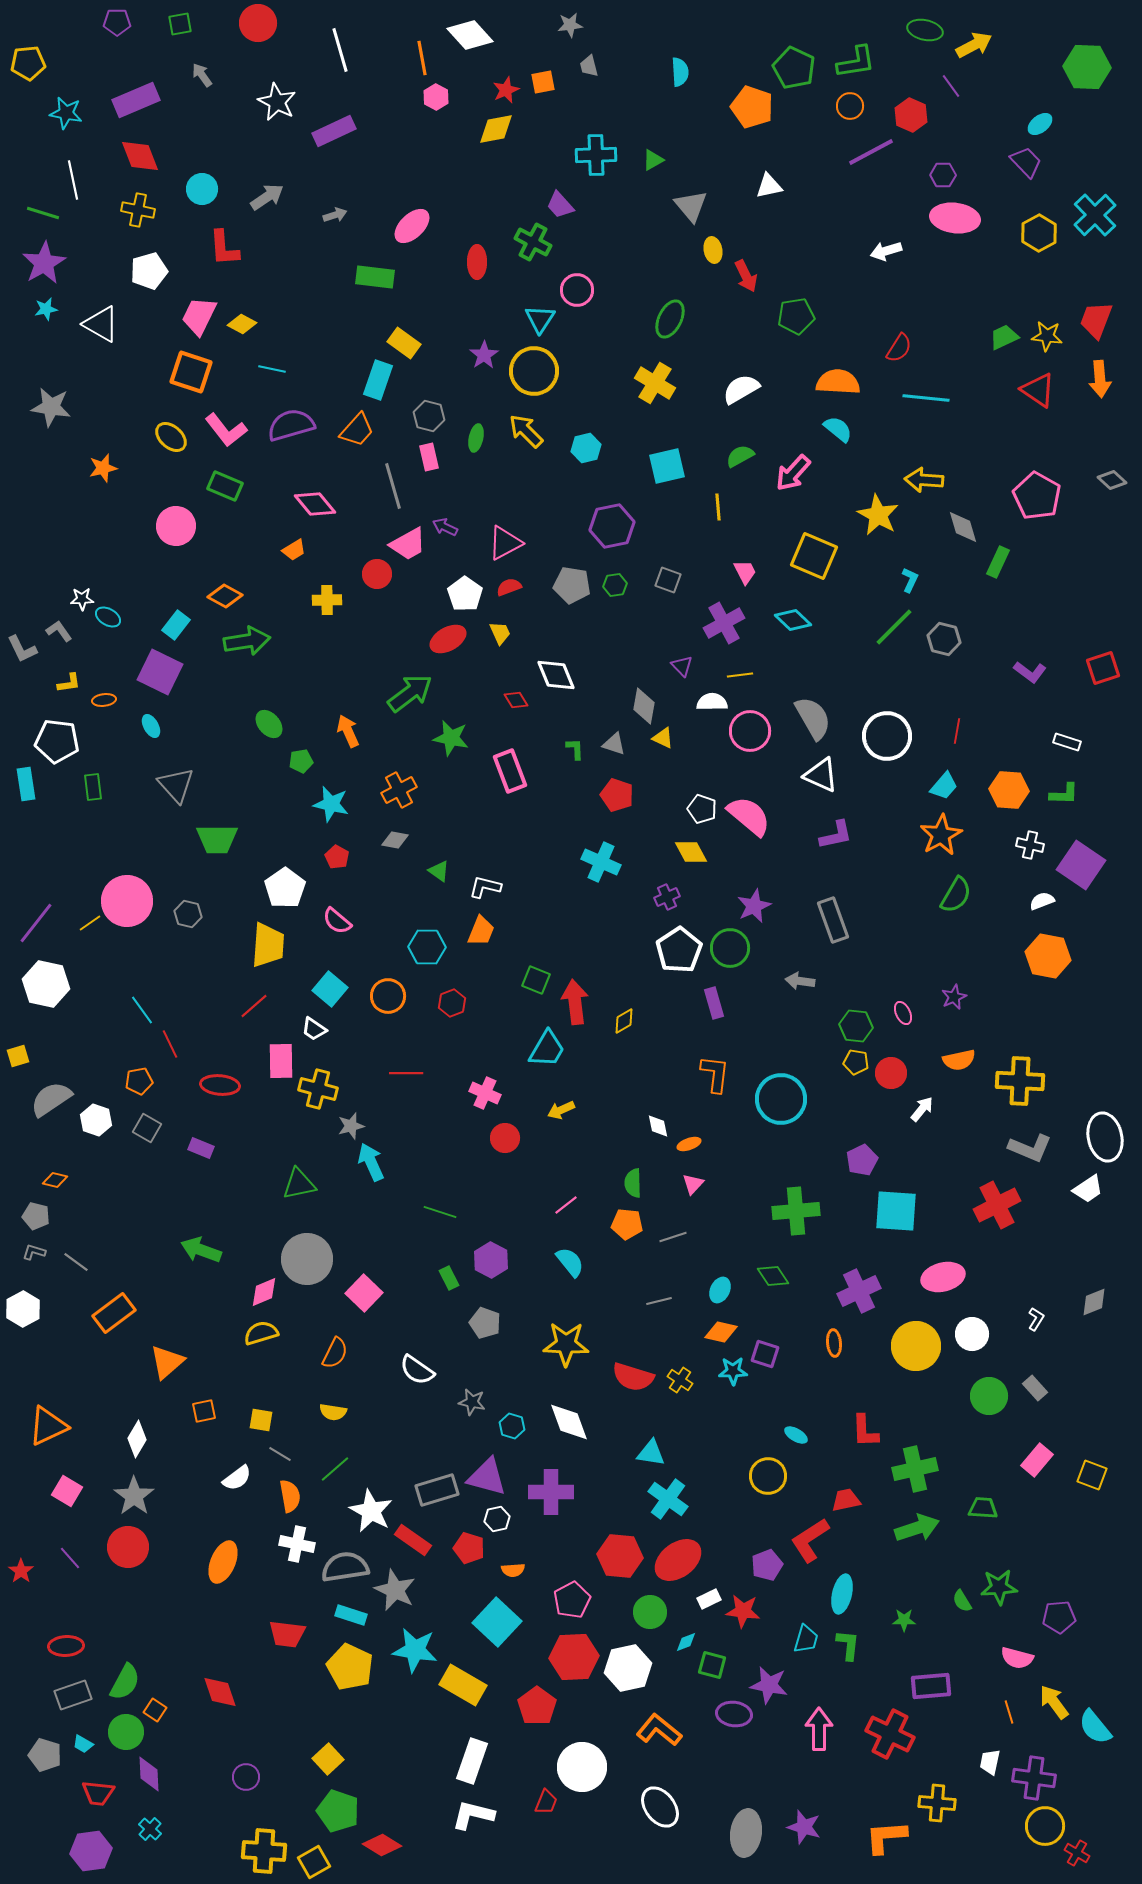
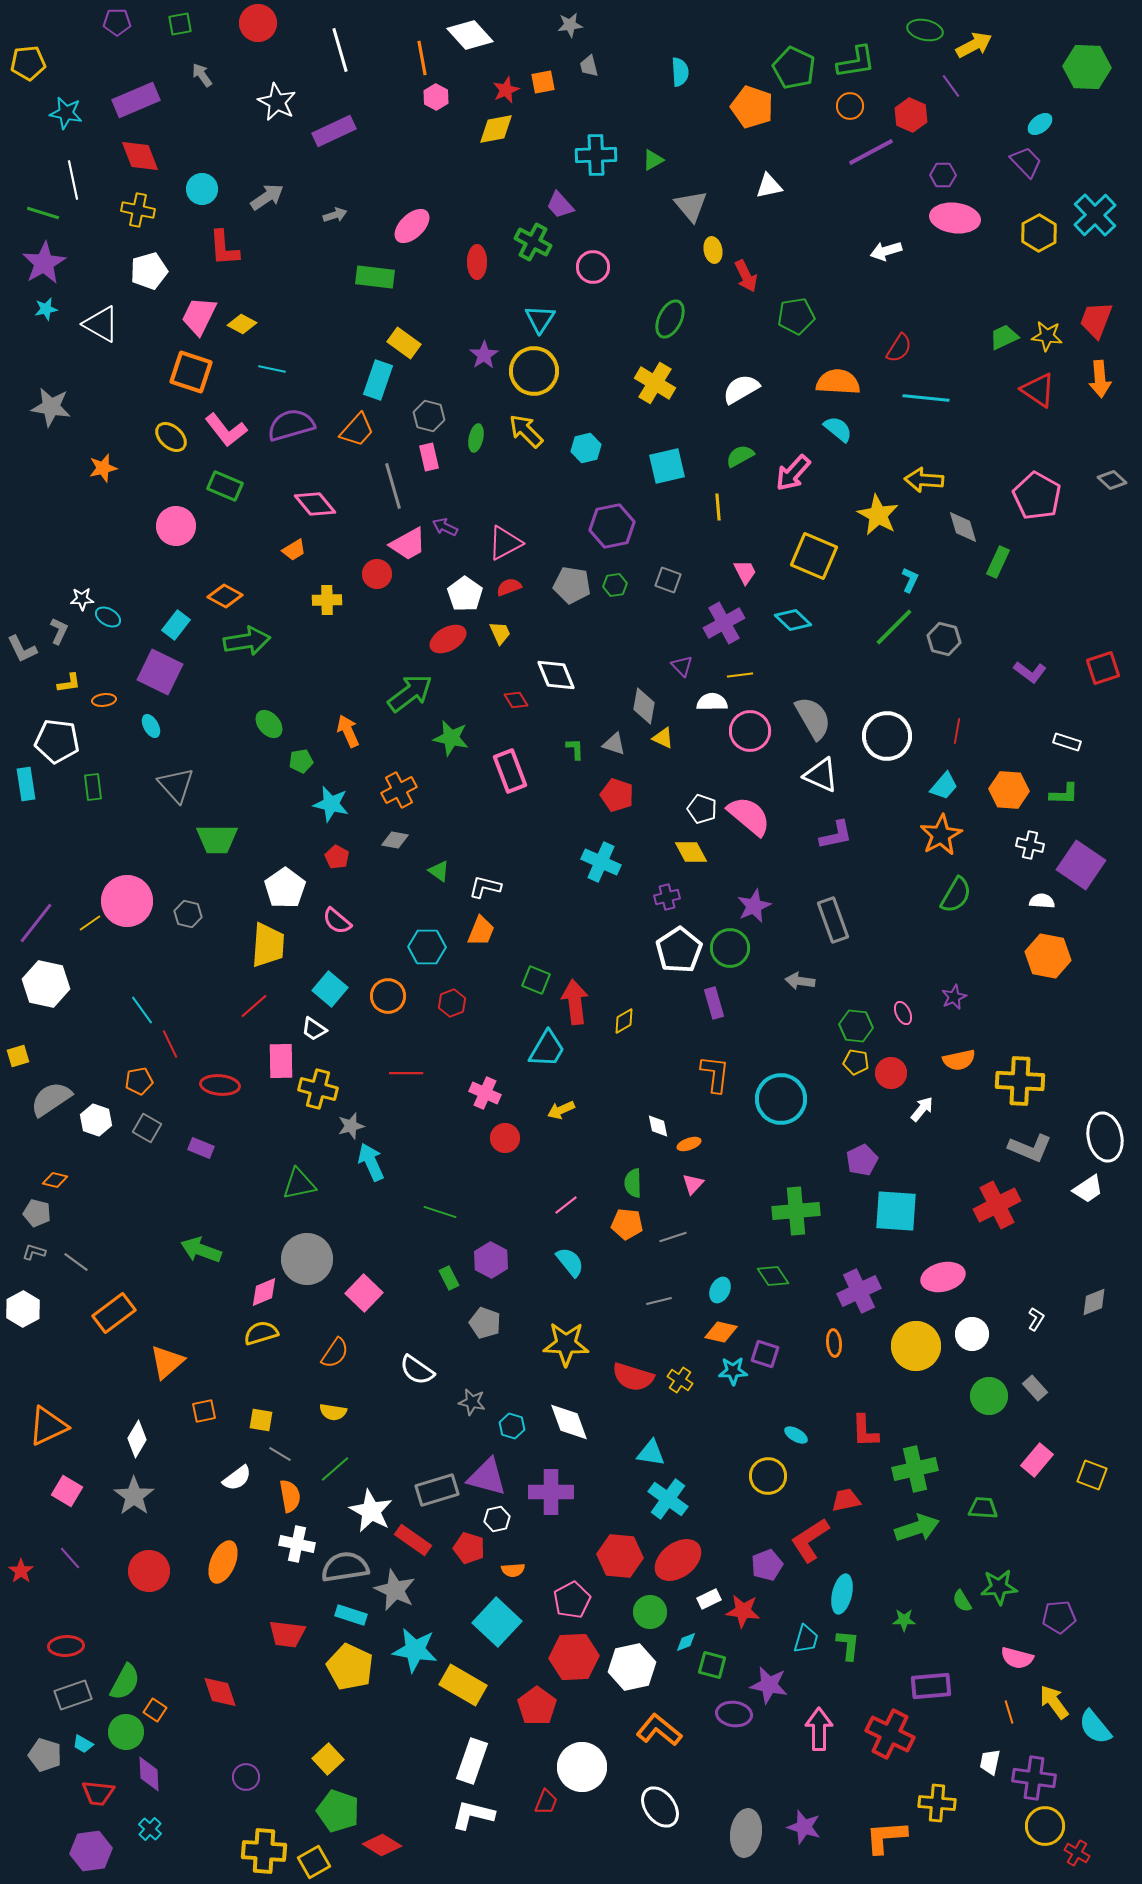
pink circle at (577, 290): moved 16 px right, 23 px up
gray L-shape at (59, 631): rotated 60 degrees clockwise
purple cross at (667, 897): rotated 10 degrees clockwise
white semicircle at (1042, 901): rotated 25 degrees clockwise
gray pentagon at (36, 1216): moved 1 px right, 3 px up
orange semicircle at (335, 1353): rotated 8 degrees clockwise
red circle at (128, 1547): moved 21 px right, 24 px down
white hexagon at (628, 1668): moved 4 px right, 1 px up
